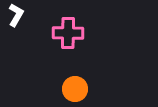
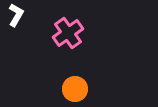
pink cross: rotated 36 degrees counterclockwise
